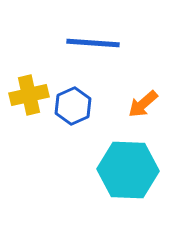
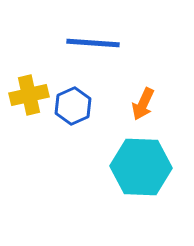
orange arrow: rotated 24 degrees counterclockwise
cyan hexagon: moved 13 px right, 3 px up
